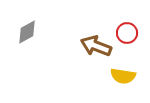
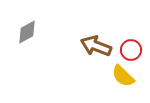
red circle: moved 4 px right, 17 px down
yellow semicircle: rotated 35 degrees clockwise
